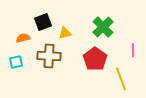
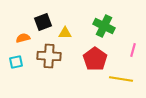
green cross: moved 1 px right, 1 px up; rotated 20 degrees counterclockwise
yellow triangle: rotated 16 degrees clockwise
pink line: rotated 16 degrees clockwise
yellow line: rotated 60 degrees counterclockwise
